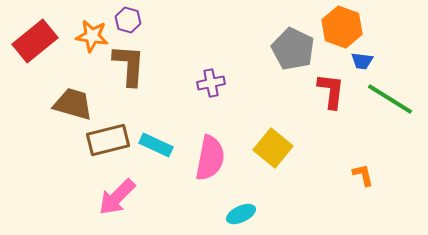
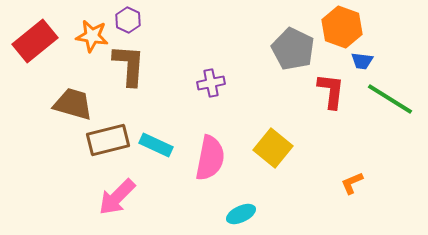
purple hexagon: rotated 10 degrees clockwise
orange L-shape: moved 11 px left, 8 px down; rotated 100 degrees counterclockwise
